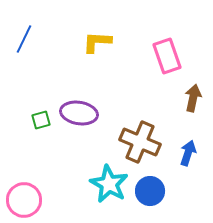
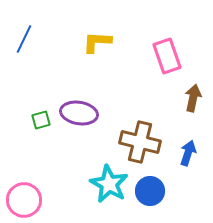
brown cross: rotated 9 degrees counterclockwise
